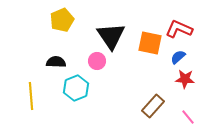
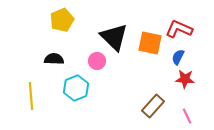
black triangle: moved 3 px right, 1 px down; rotated 12 degrees counterclockwise
blue semicircle: rotated 21 degrees counterclockwise
black semicircle: moved 2 px left, 3 px up
pink line: moved 1 px left, 1 px up; rotated 14 degrees clockwise
